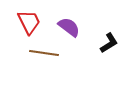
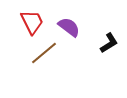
red trapezoid: moved 3 px right
brown line: rotated 48 degrees counterclockwise
